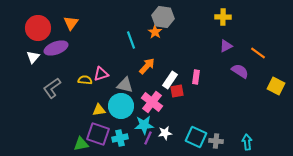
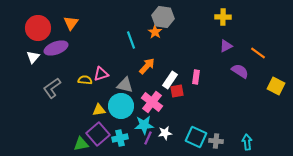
purple square: rotated 30 degrees clockwise
